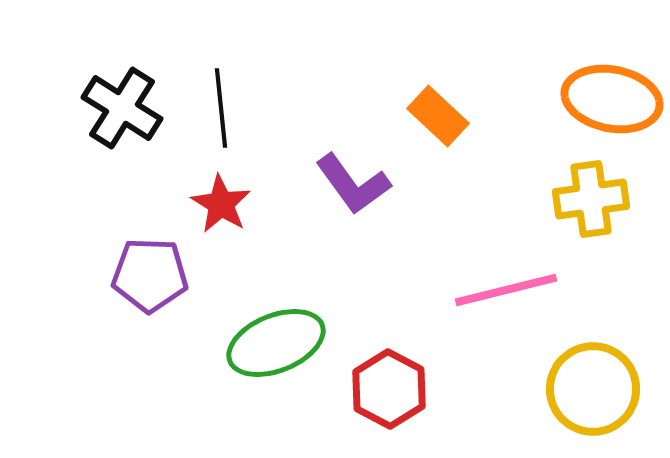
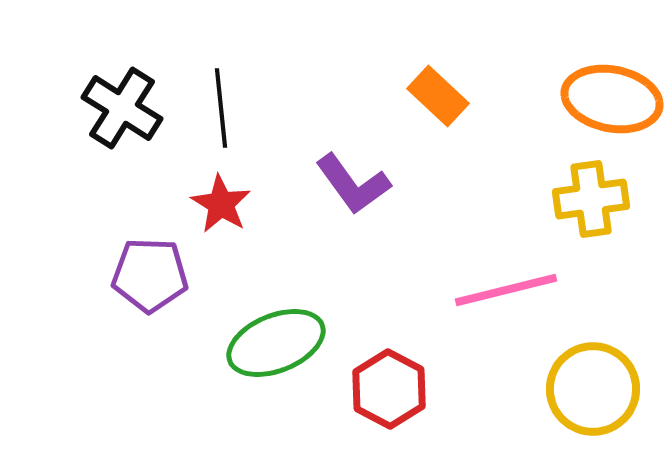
orange rectangle: moved 20 px up
